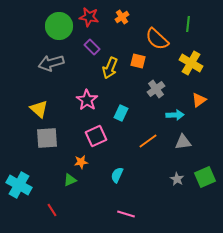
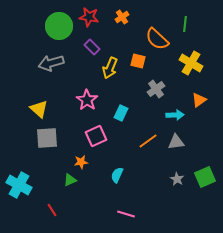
green line: moved 3 px left
gray triangle: moved 7 px left
